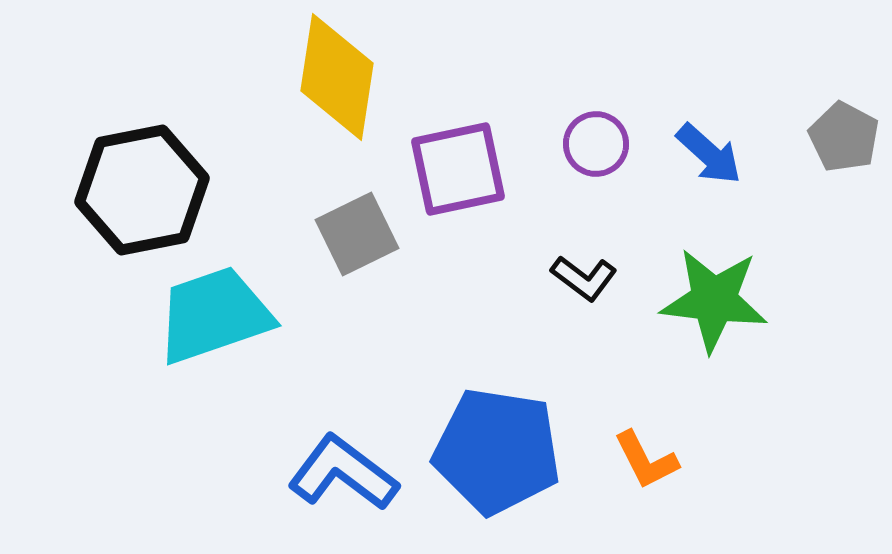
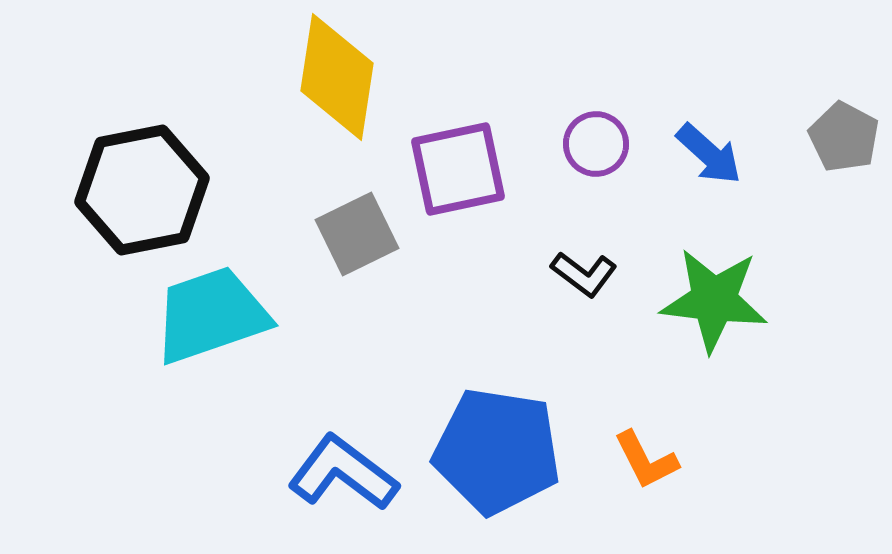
black L-shape: moved 4 px up
cyan trapezoid: moved 3 px left
